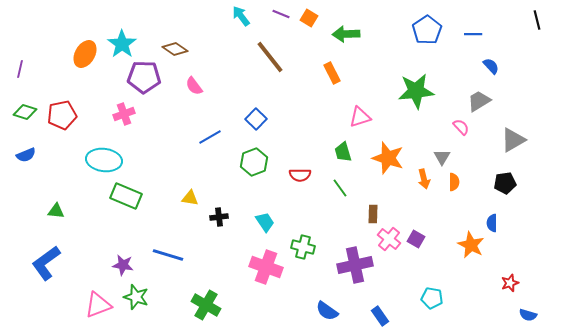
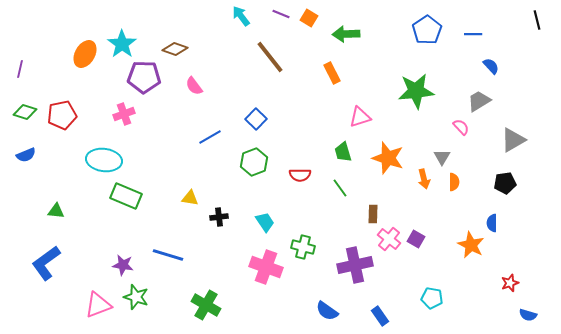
brown diamond at (175, 49): rotated 15 degrees counterclockwise
